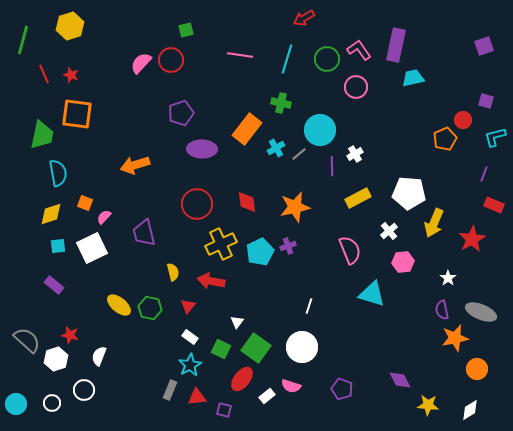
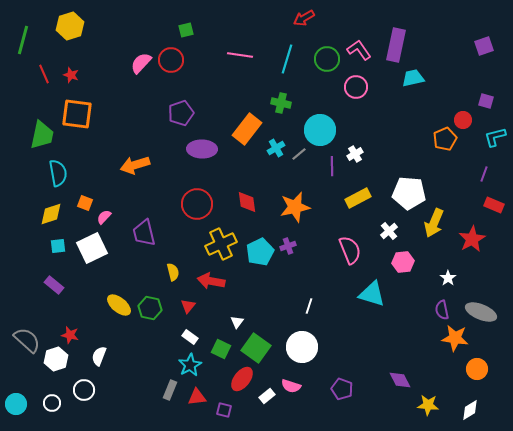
orange star at (455, 338): rotated 20 degrees clockwise
